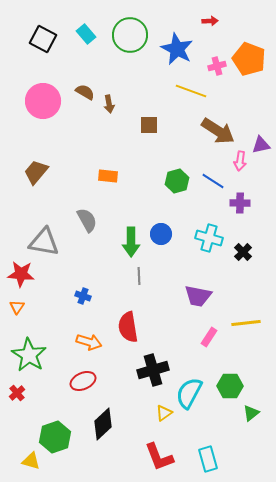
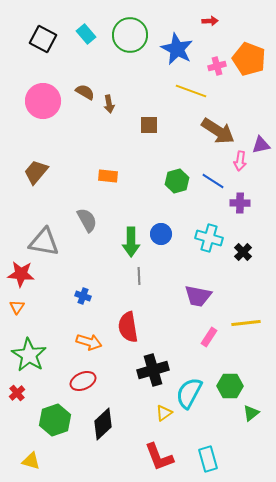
green hexagon at (55, 437): moved 17 px up
